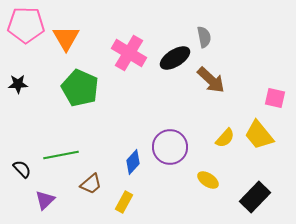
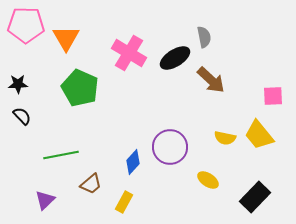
pink square: moved 2 px left, 2 px up; rotated 15 degrees counterclockwise
yellow semicircle: rotated 60 degrees clockwise
black semicircle: moved 53 px up
